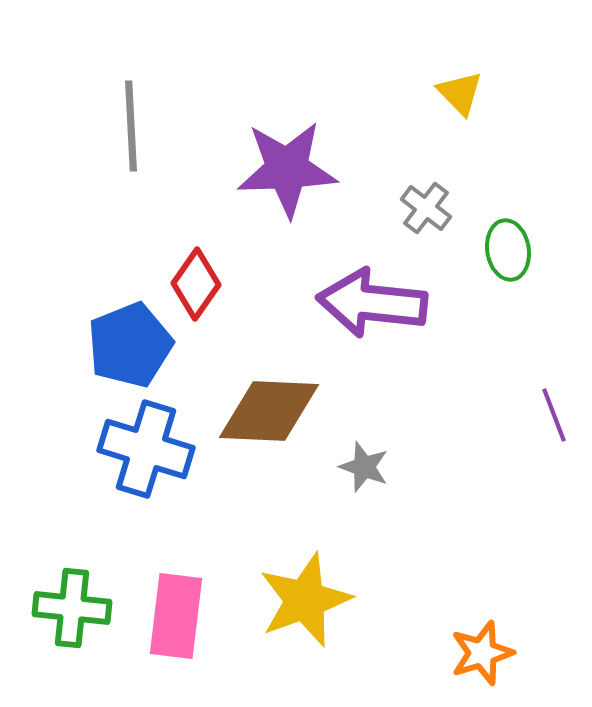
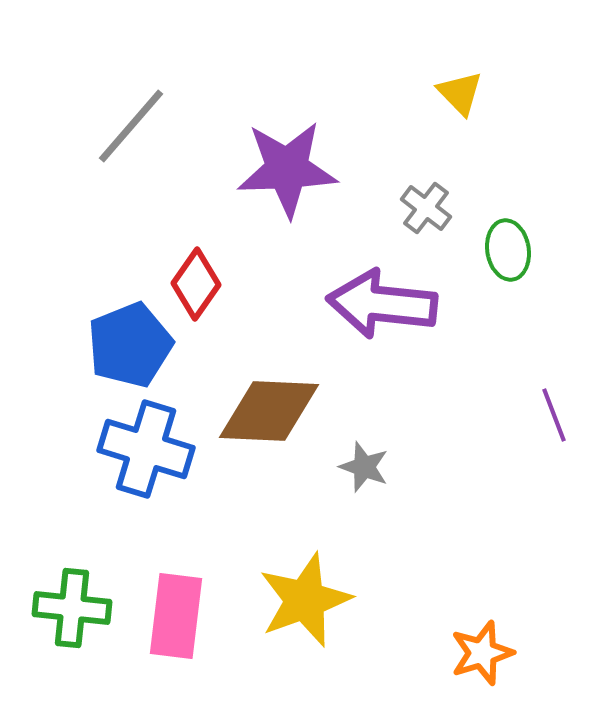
gray line: rotated 44 degrees clockwise
purple arrow: moved 10 px right, 1 px down
